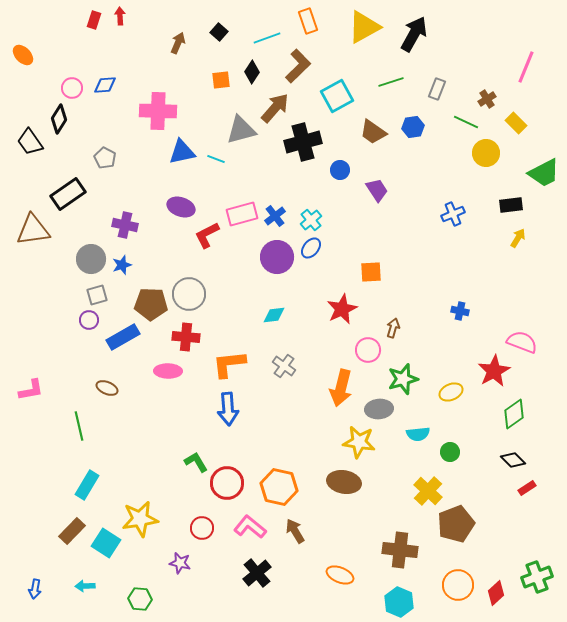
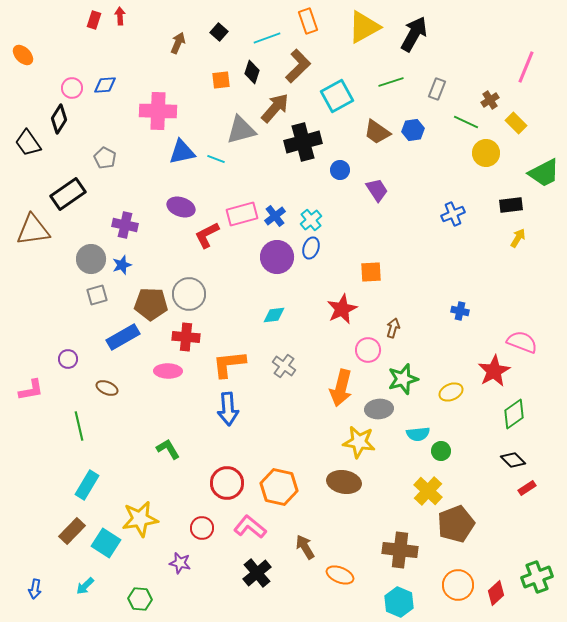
black diamond at (252, 72): rotated 15 degrees counterclockwise
brown cross at (487, 99): moved 3 px right, 1 px down
blue hexagon at (413, 127): moved 3 px down
brown trapezoid at (373, 132): moved 4 px right
black trapezoid at (30, 142): moved 2 px left, 1 px down
blue ellipse at (311, 248): rotated 20 degrees counterclockwise
purple circle at (89, 320): moved 21 px left, 39 px down
green circle at (450, 452): moved 9 px left, 1 px up
green L-shape at (196, 462): moved 28 px left, 13 px up
brown arrow at (295, 531): moved 10 px right, 16 px down
cyan arrow at (85, 586): rotated 42 degrees counterclockwise
